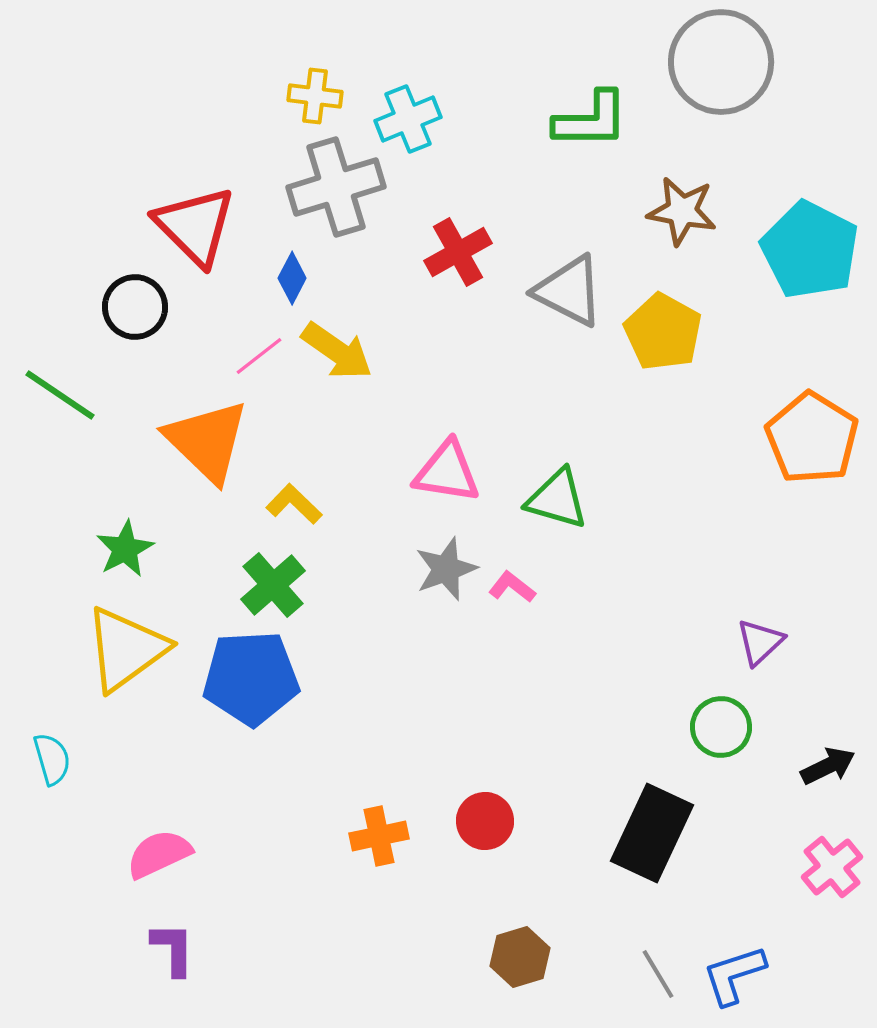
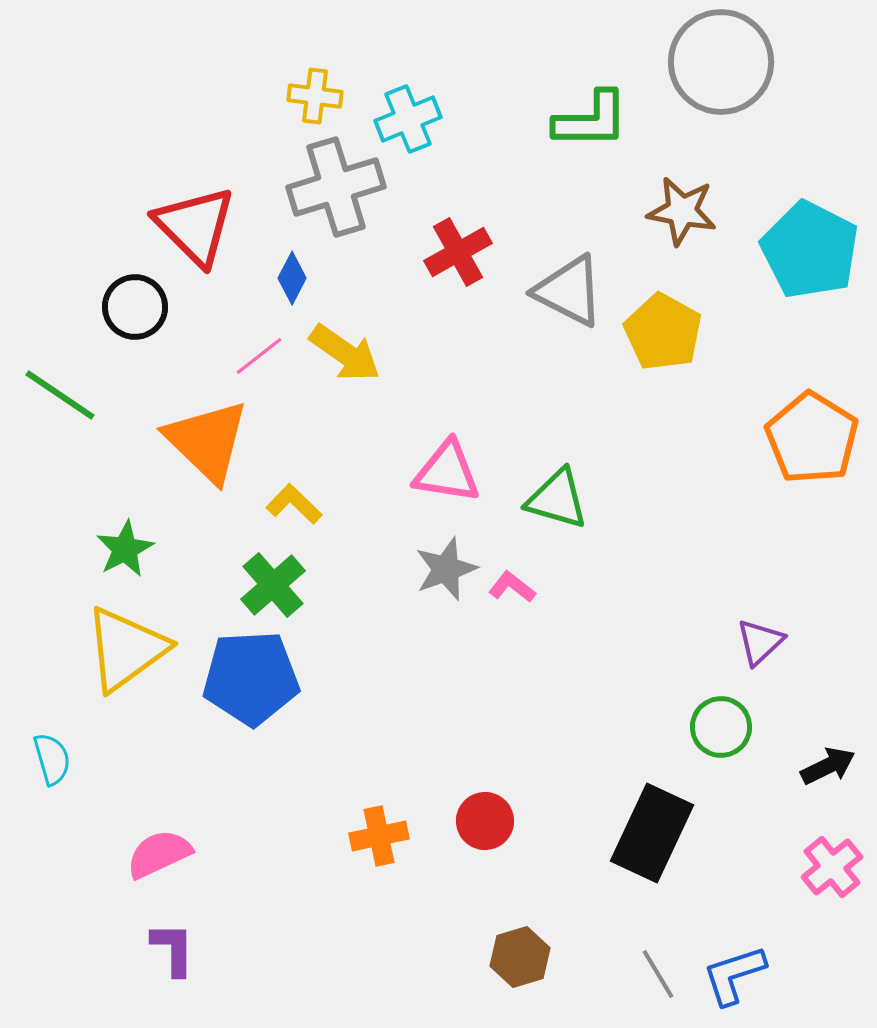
yellow arrow: moved 8 px right, 2 px down
